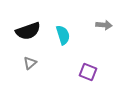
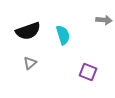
gray arrow: moved 5 px up
